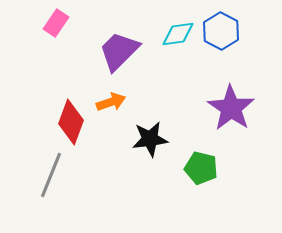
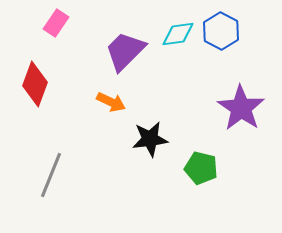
purple trapezoid: moved 6 px right
orange arrow: rotated 44 degrees clockwise
purple star: moved 10 px right
red diamond: moved 36 px left, 38 px up
